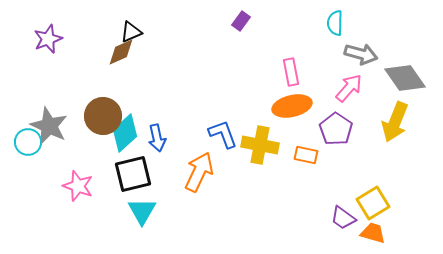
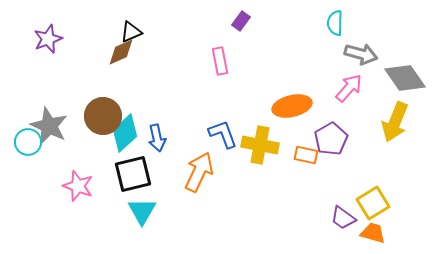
pink rectangle: moved 71 px left, 11 px up
purple pentagon: moved 5 px left, 10 px down; rotated 8 degrees clockwise
